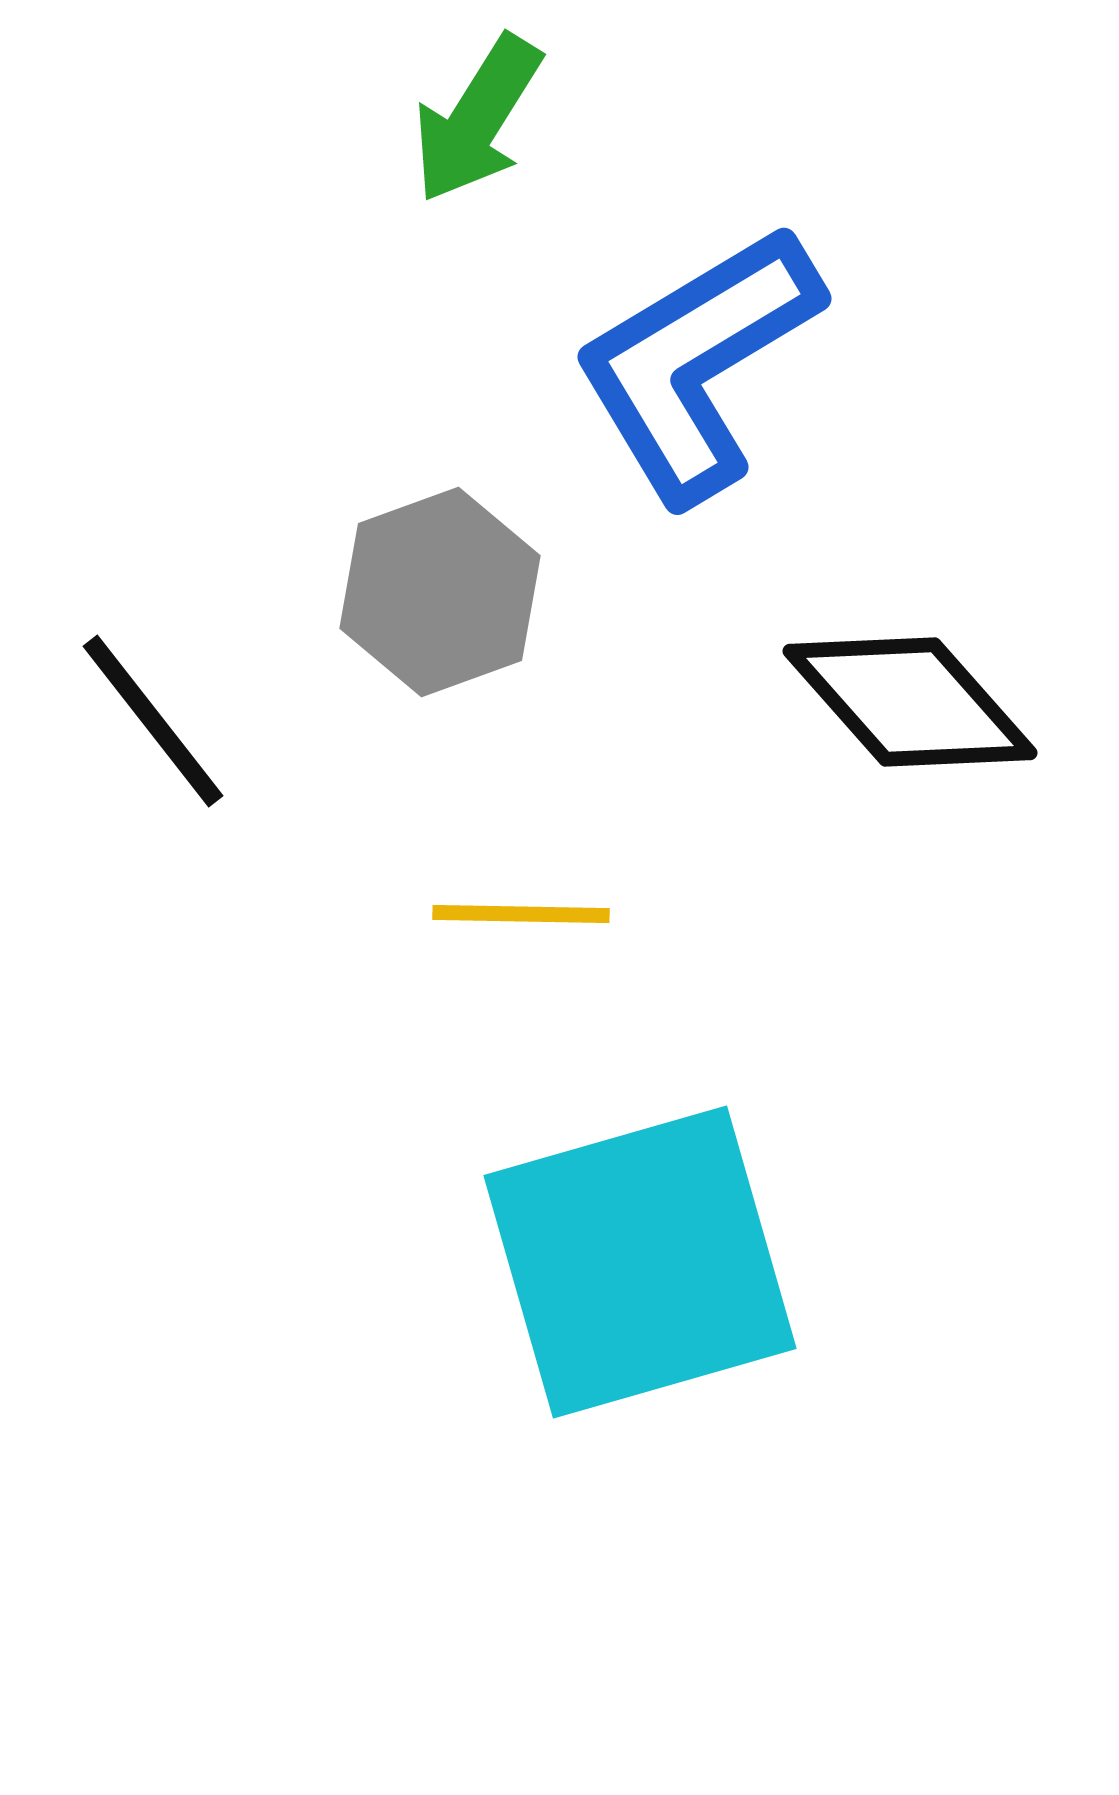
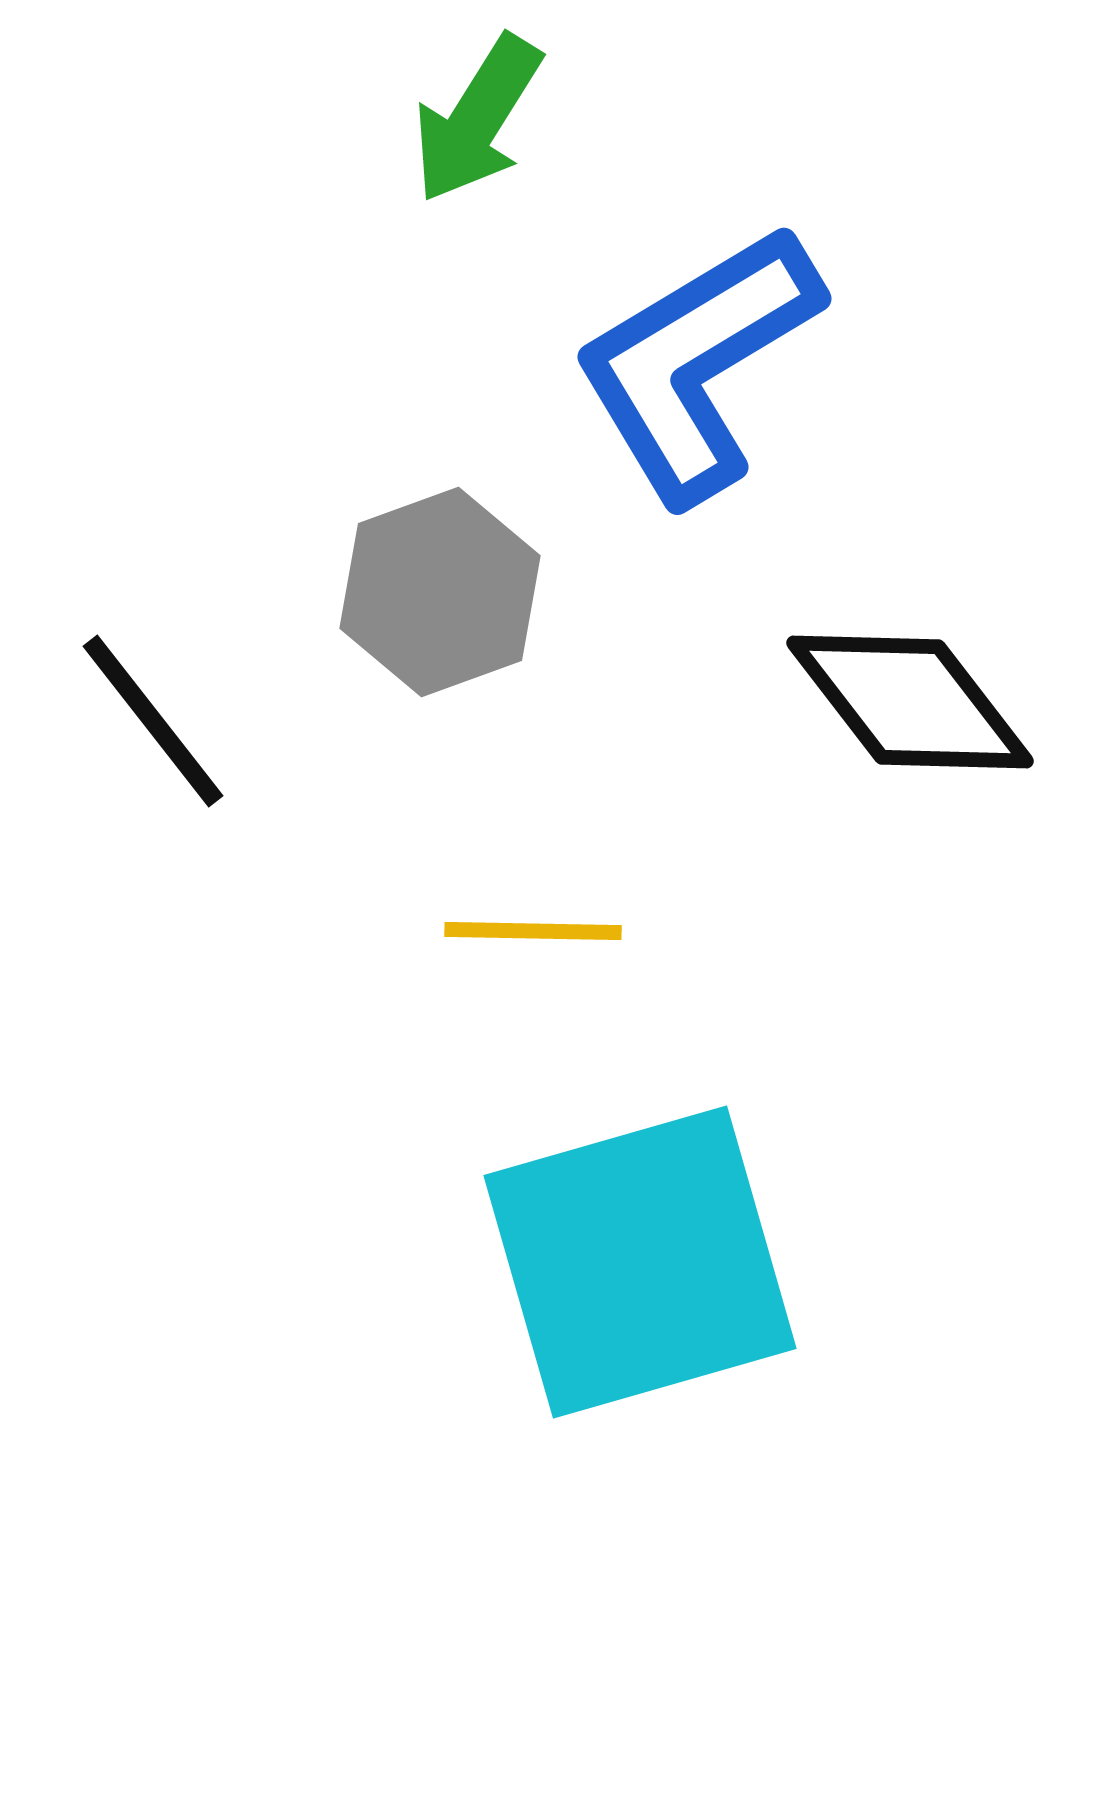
black diamond: rotated 4 degrees clockwise
yellow line: moved 12 px right, 17 px down
